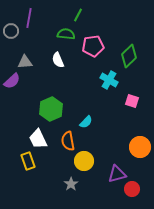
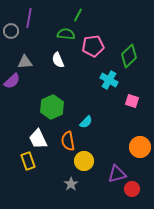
green hexagon: moved 1 px right, 2 px up
